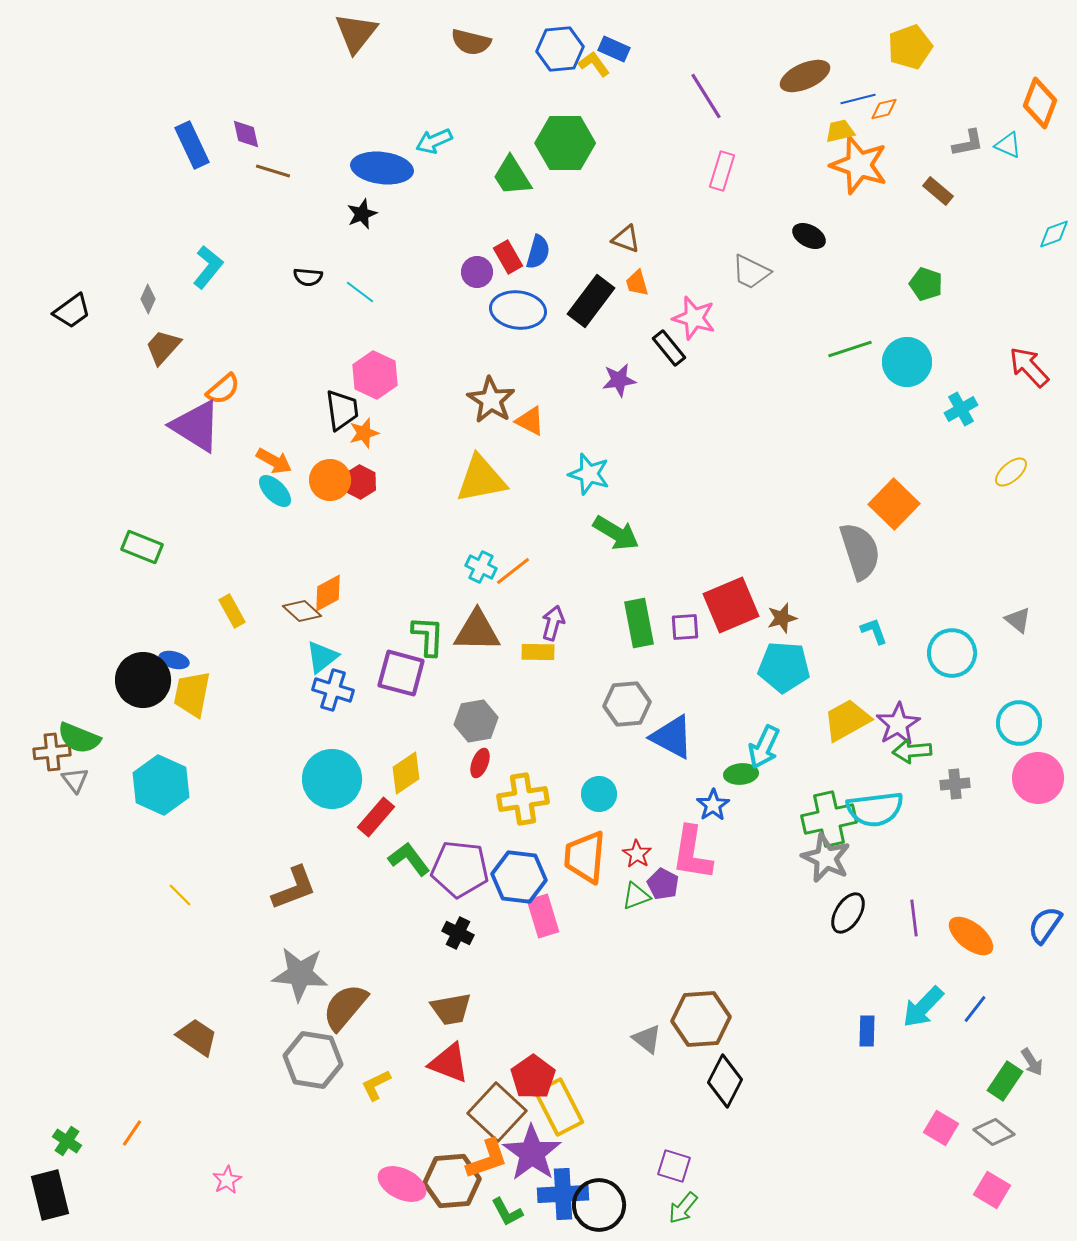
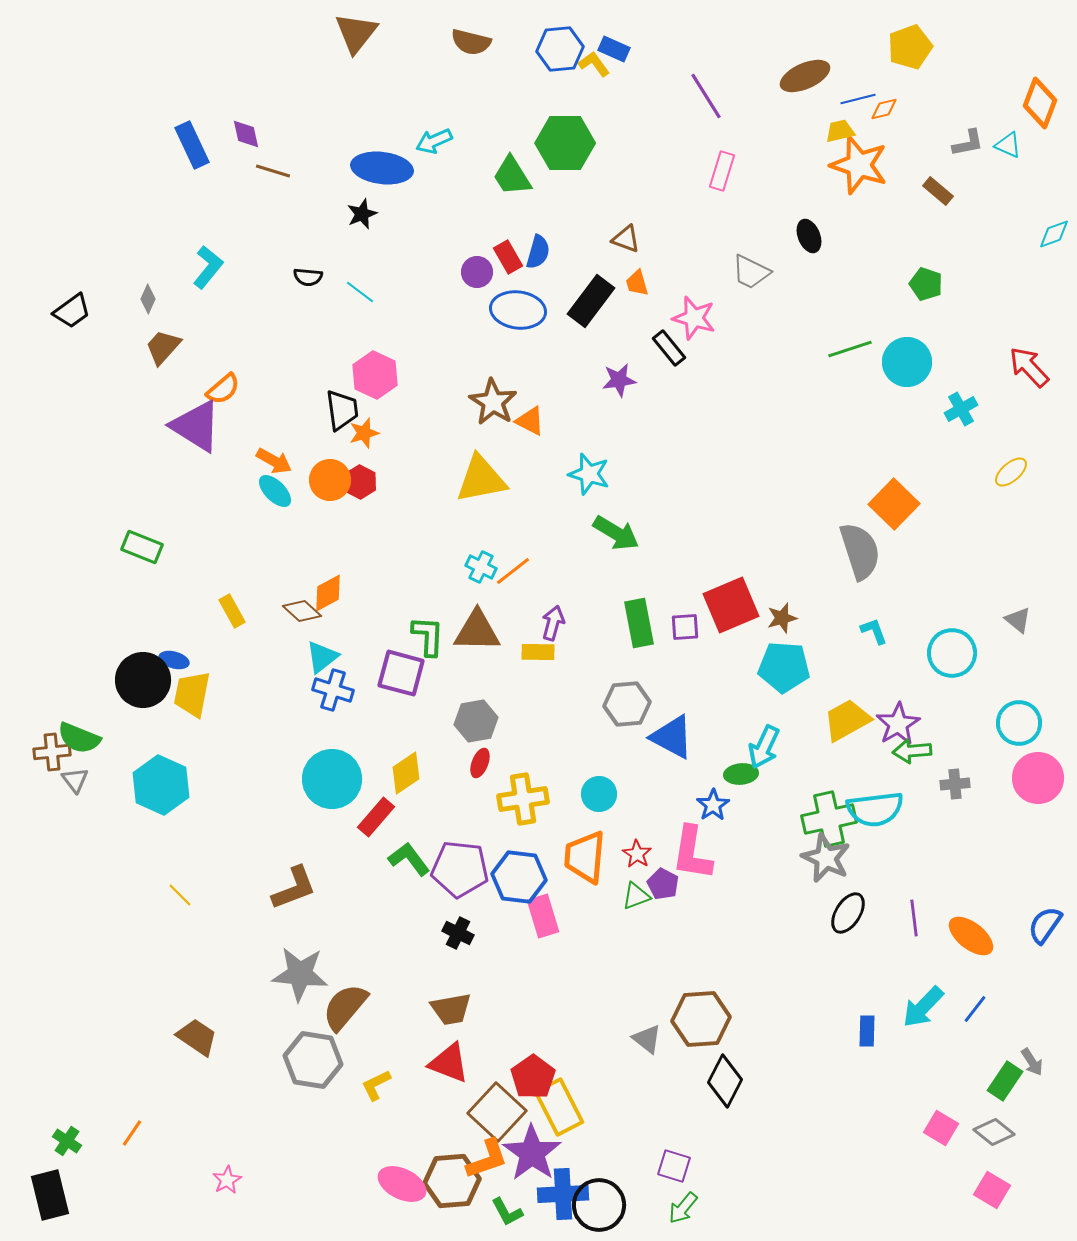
black ellipse at (809, 236): rotated 40 degrees clockwise
brown star at (491, 400): moved 2 px right, 2 px down
